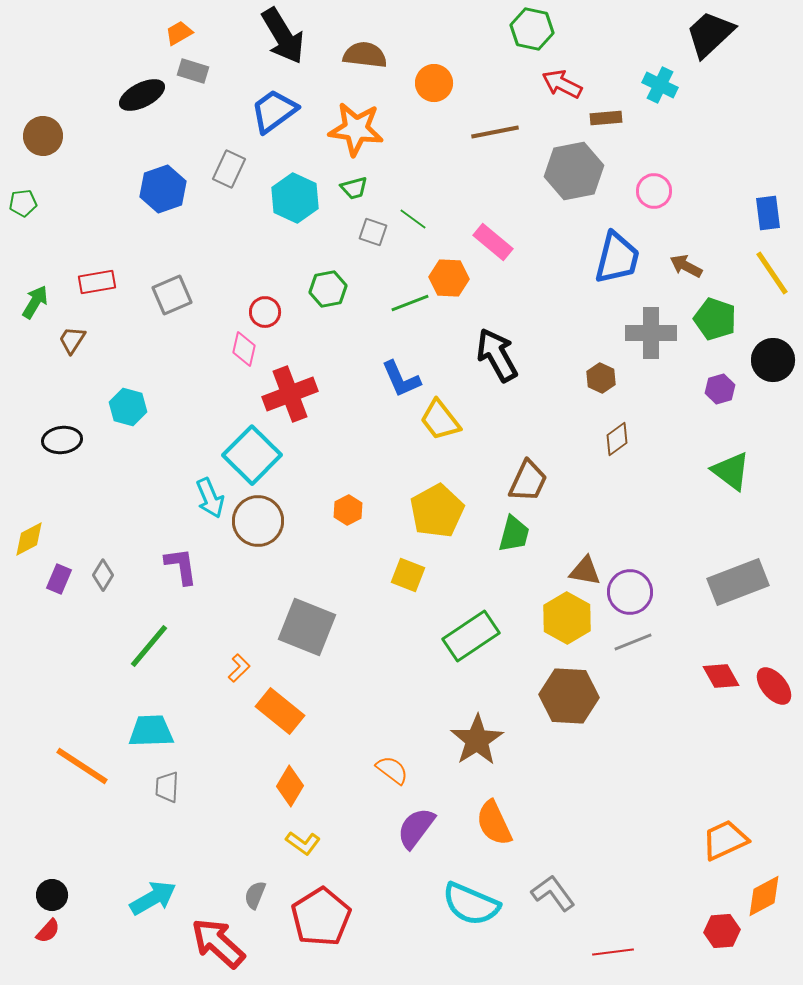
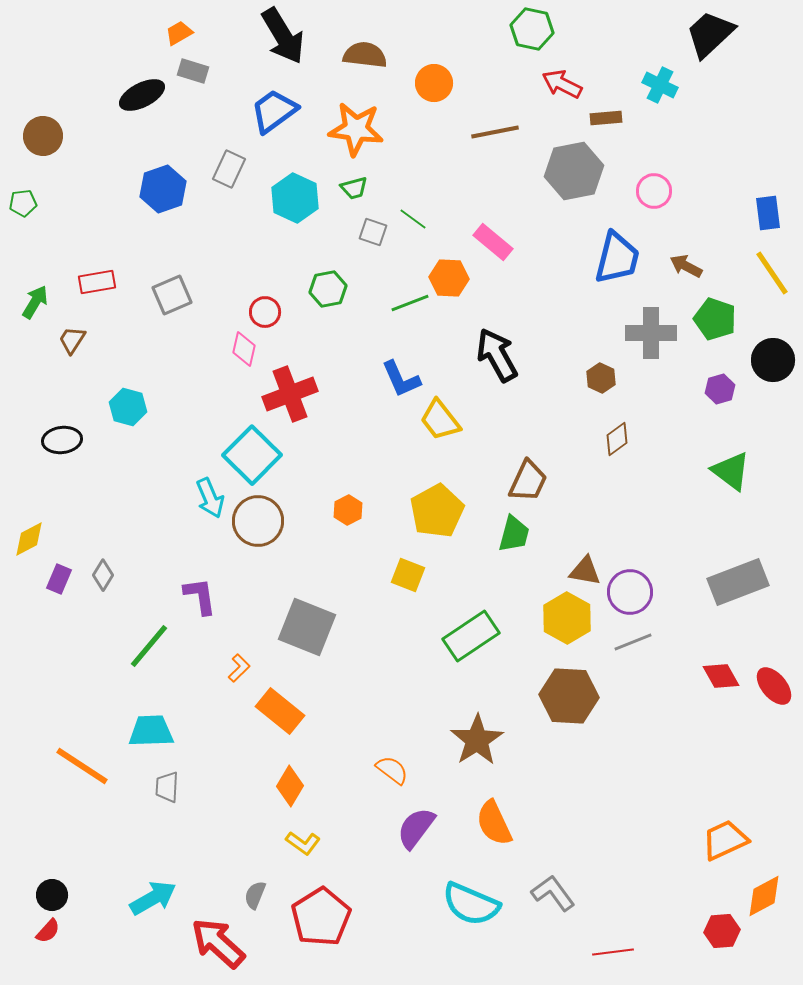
purple L-shape at (181, 566): moved 19 px right, 30 px down
